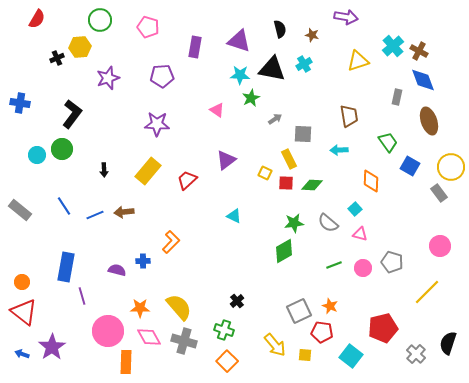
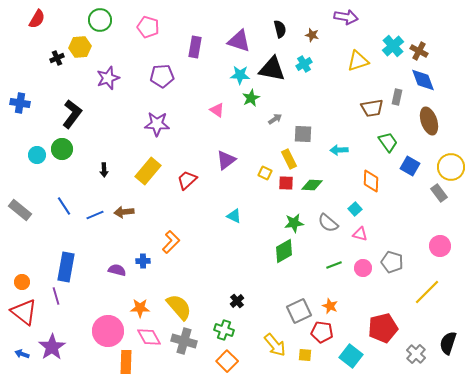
brown trapezoid at (349, 116): moved 23 px right, 8 px up; rotated 90 degrees clockwise
purple line at (82, 296): moved 26 px left
